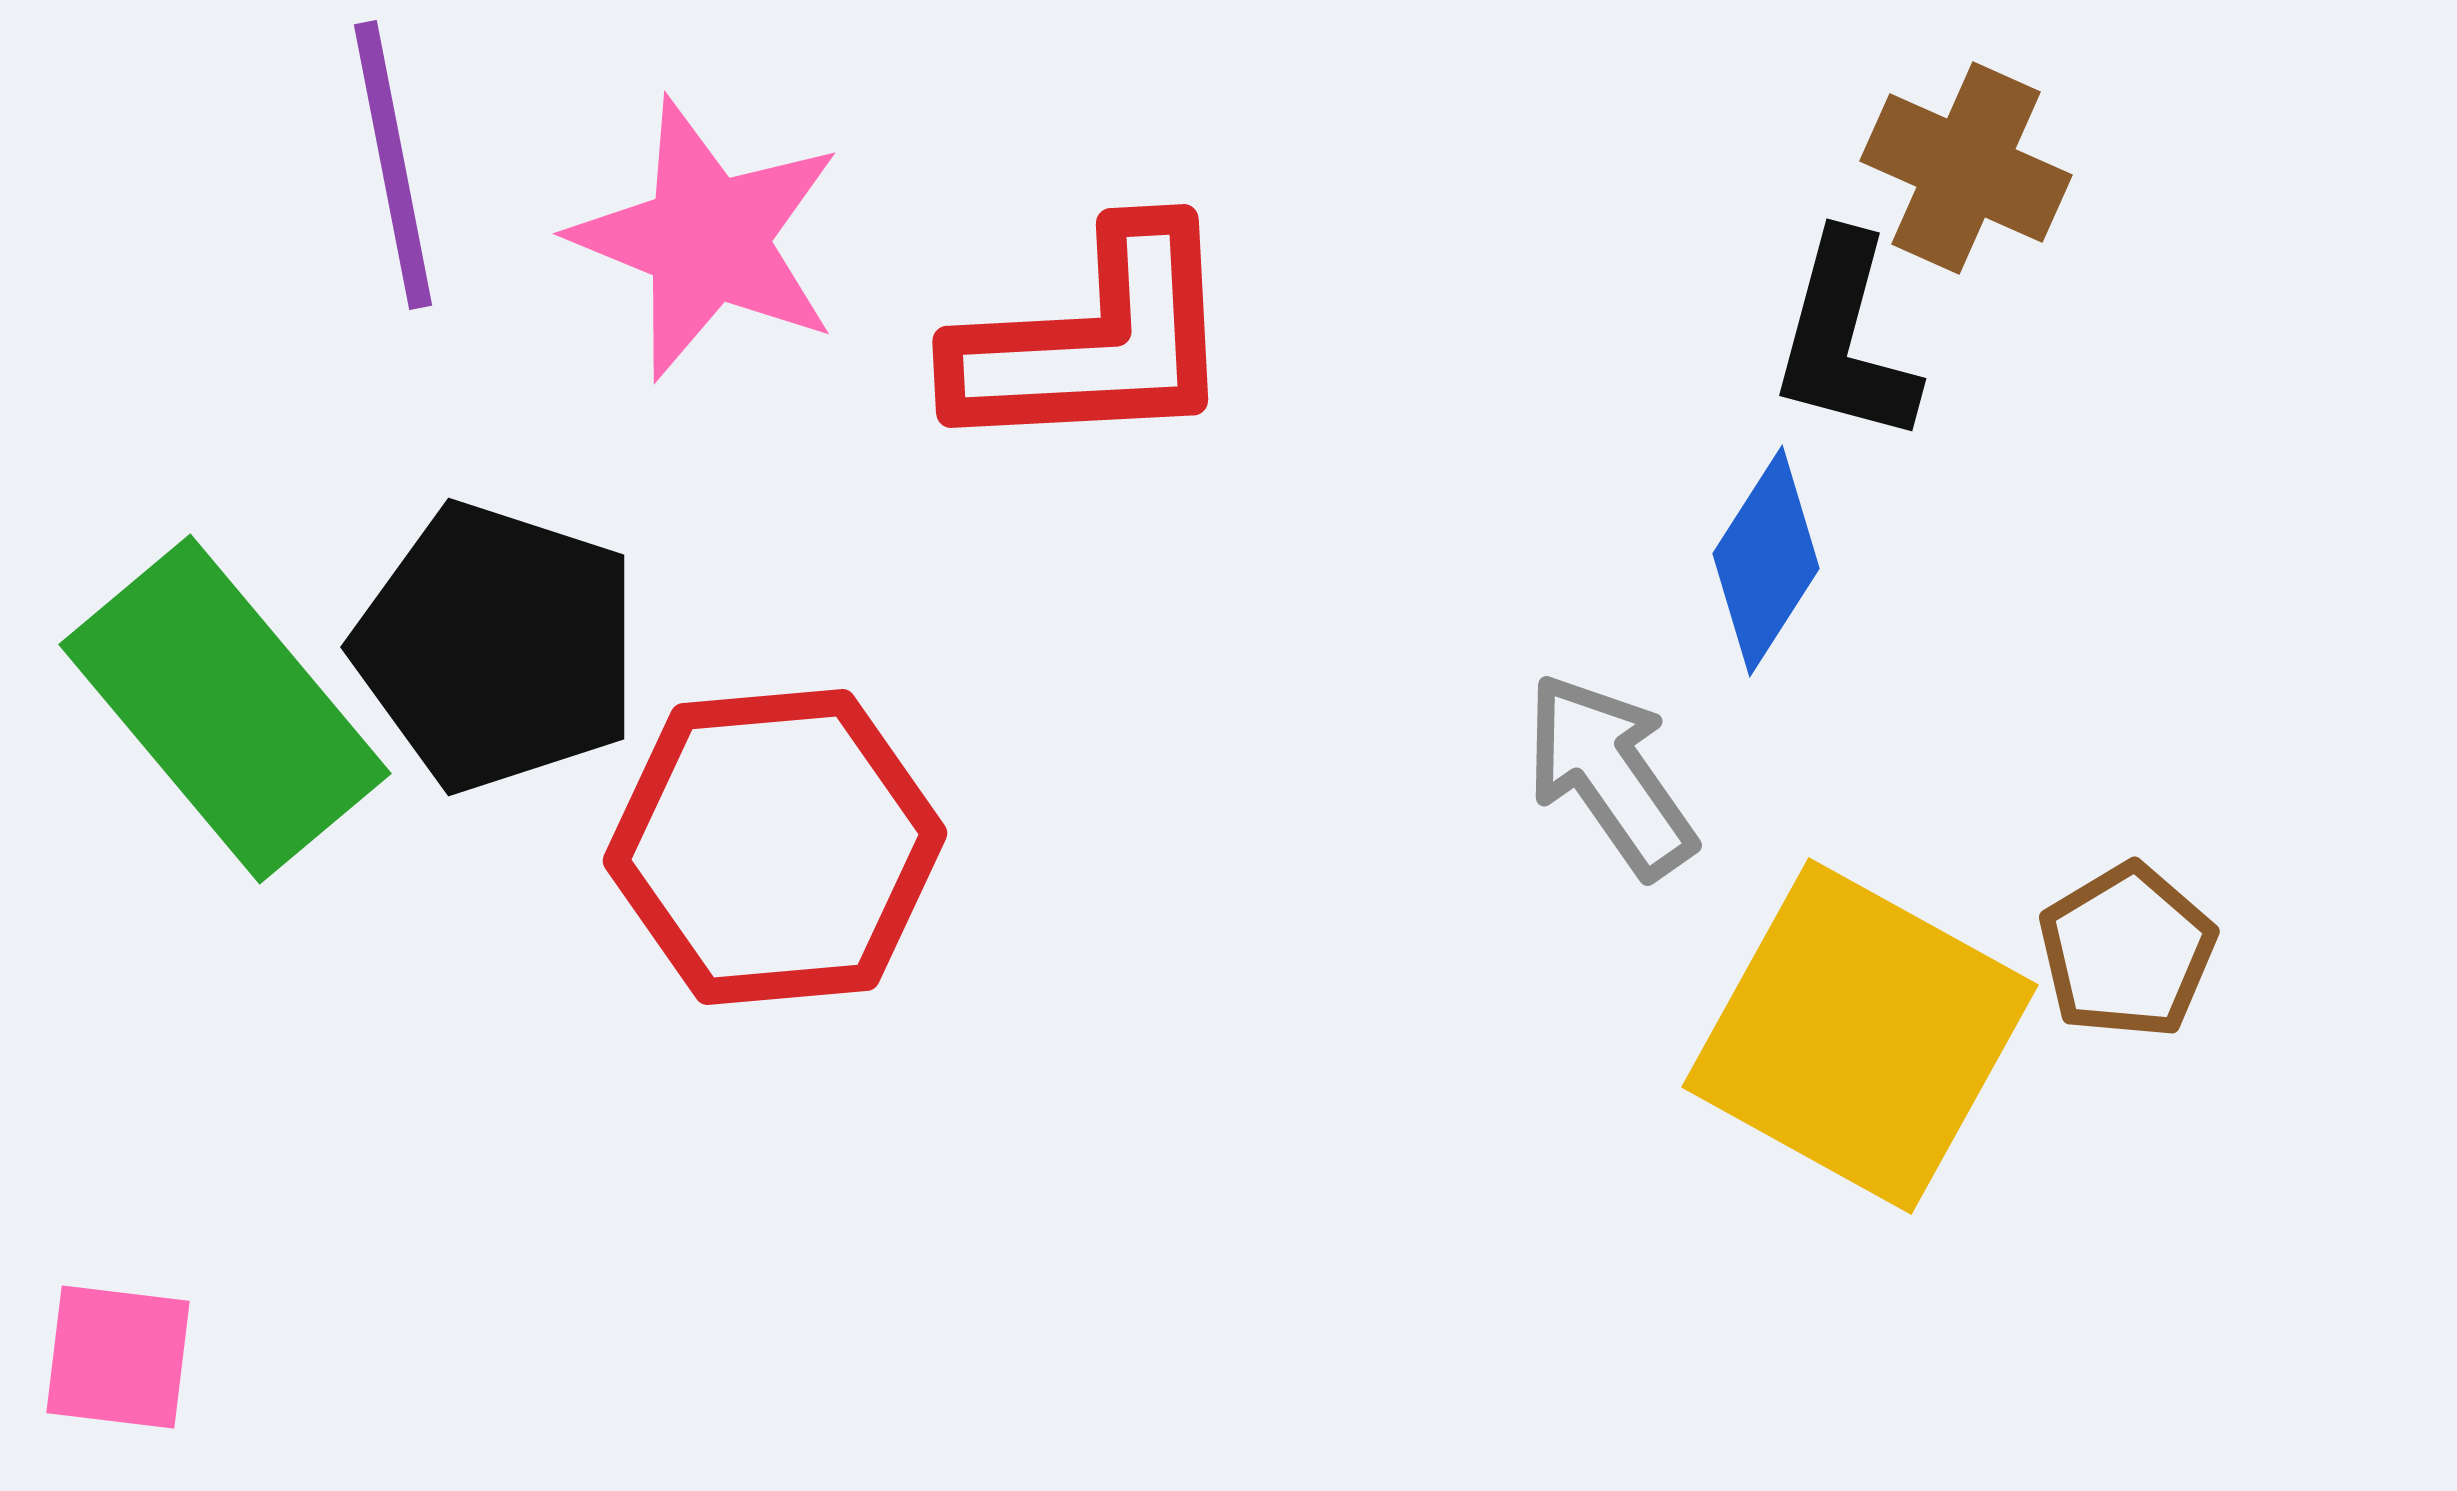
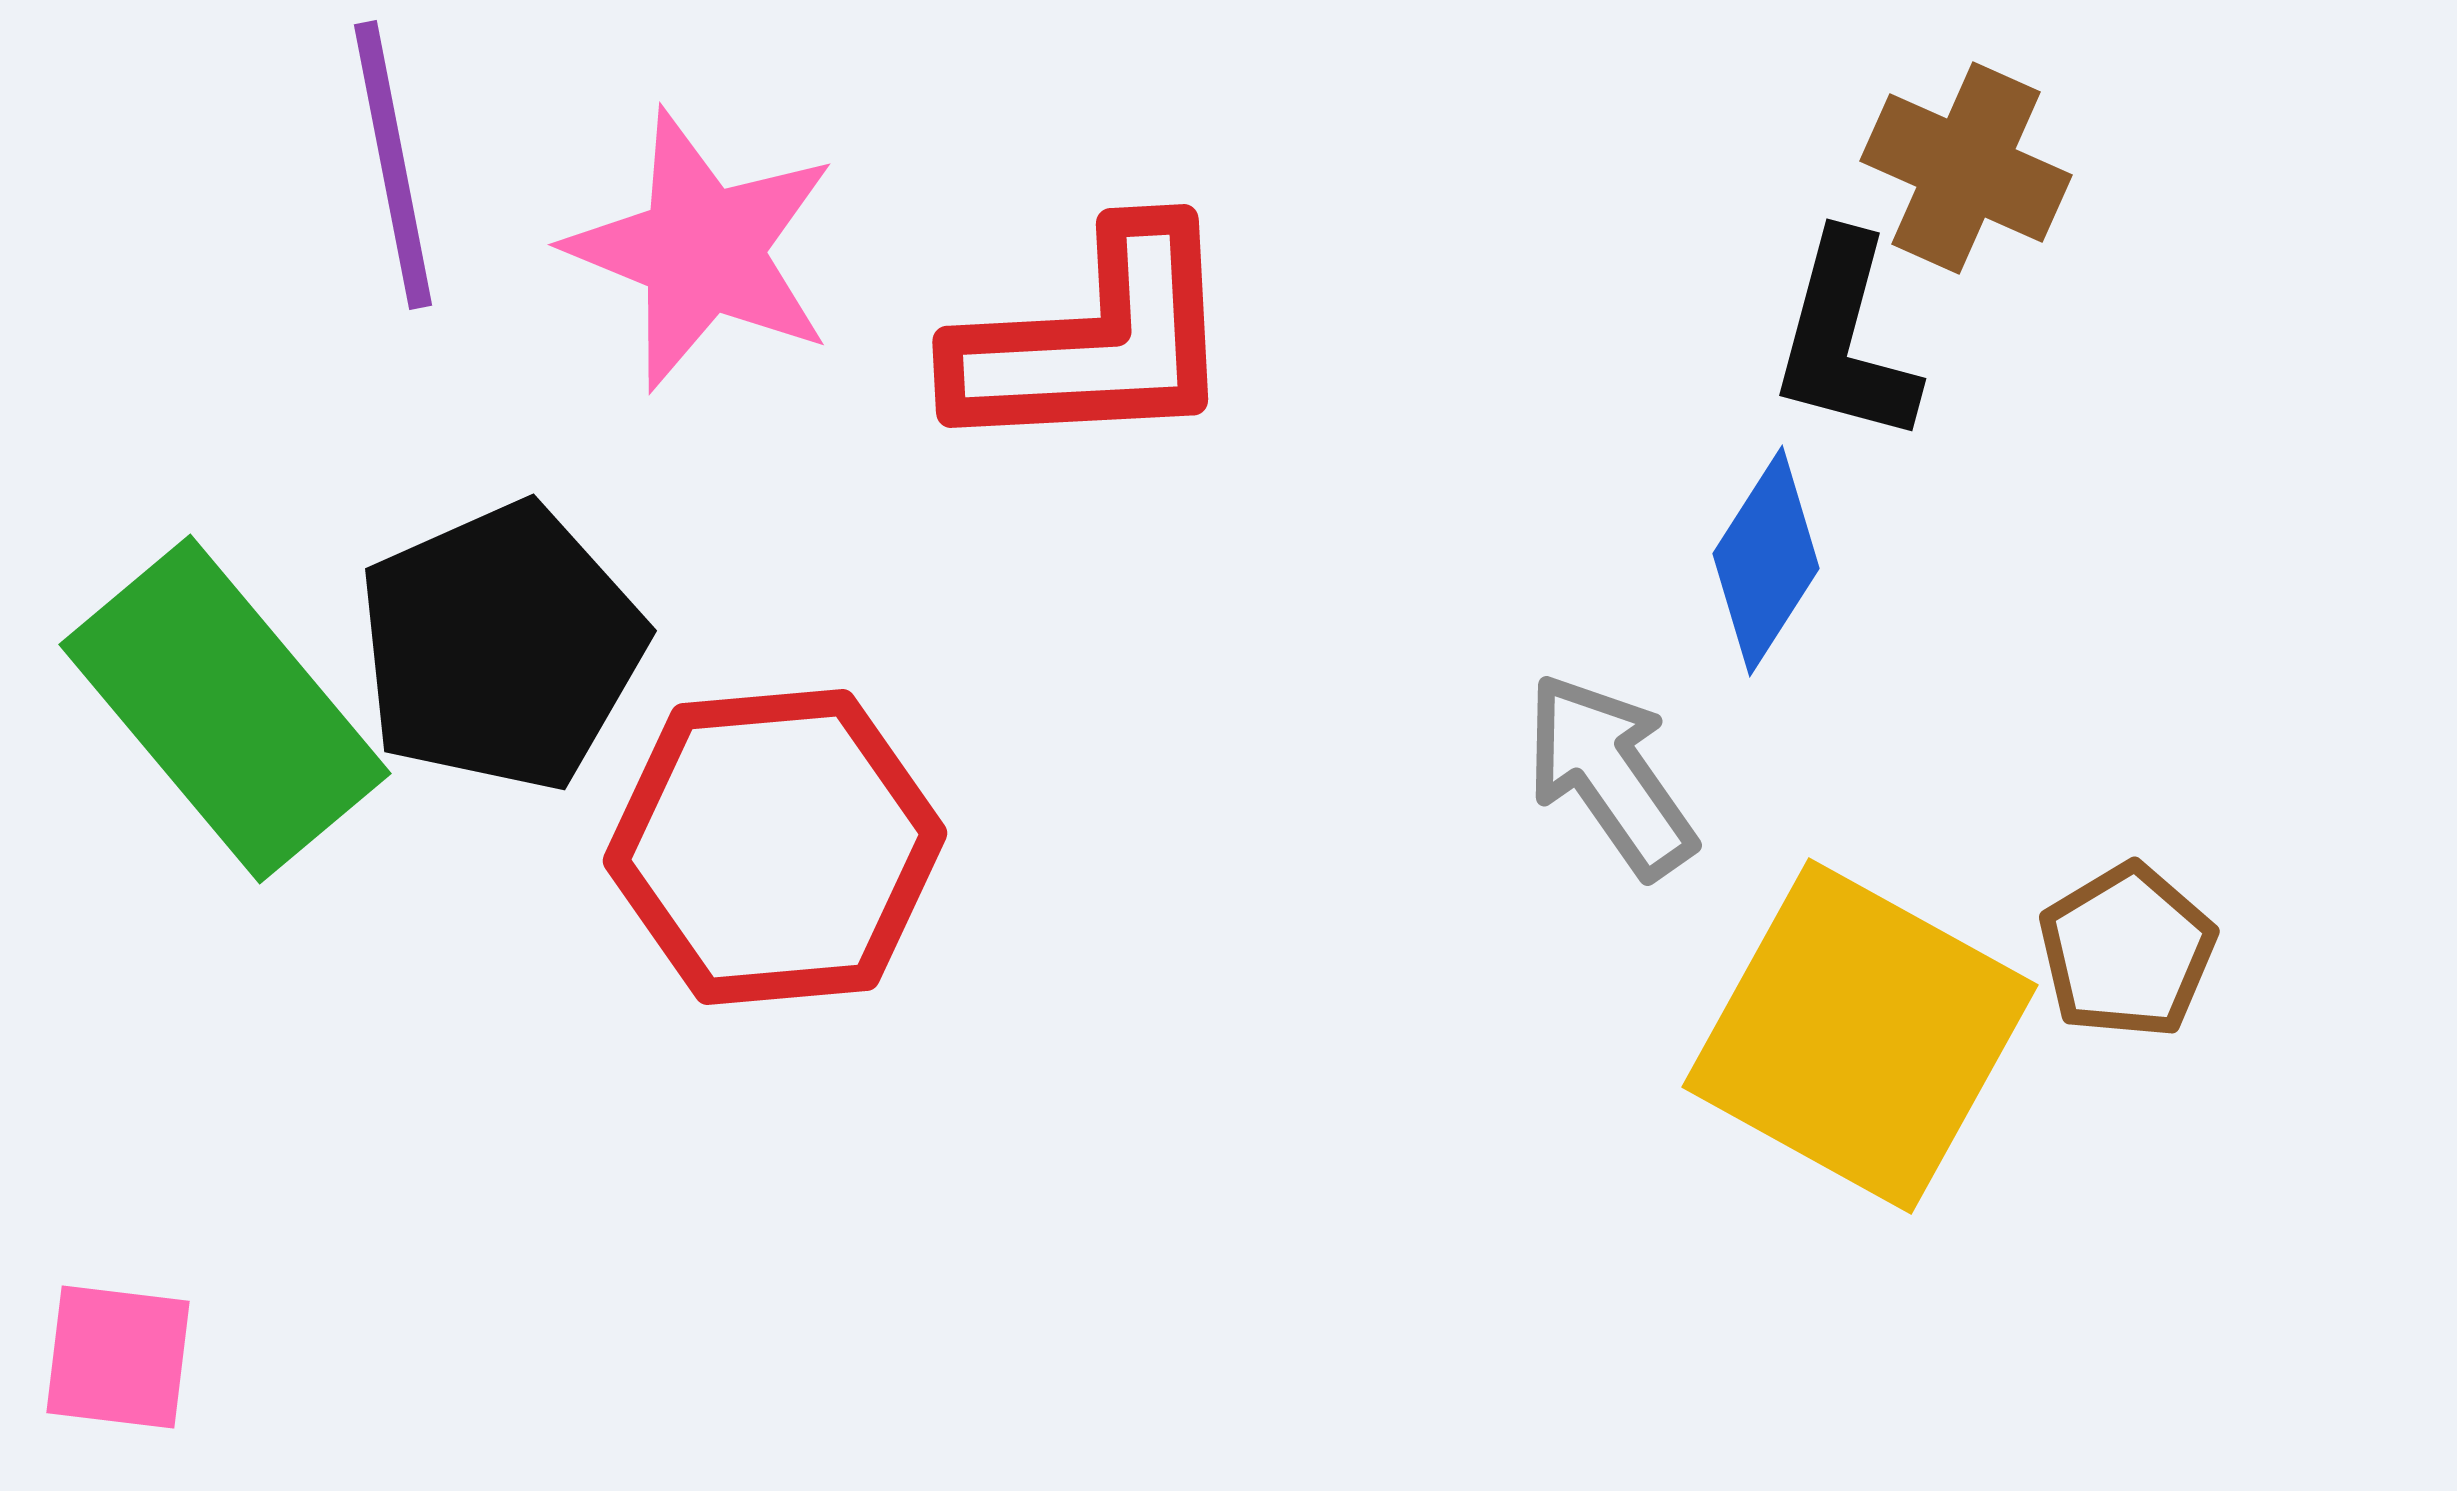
pink star: moved 5 px left, 11 px down
black pentagon: moved 4 px right; rotated 30 degrees clockwise
